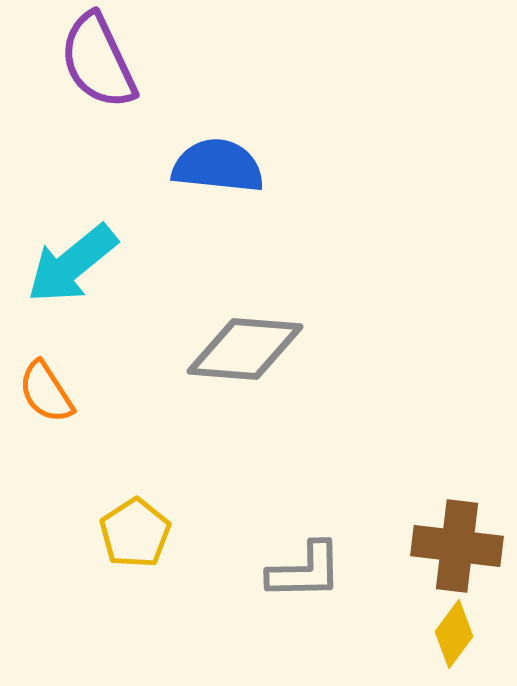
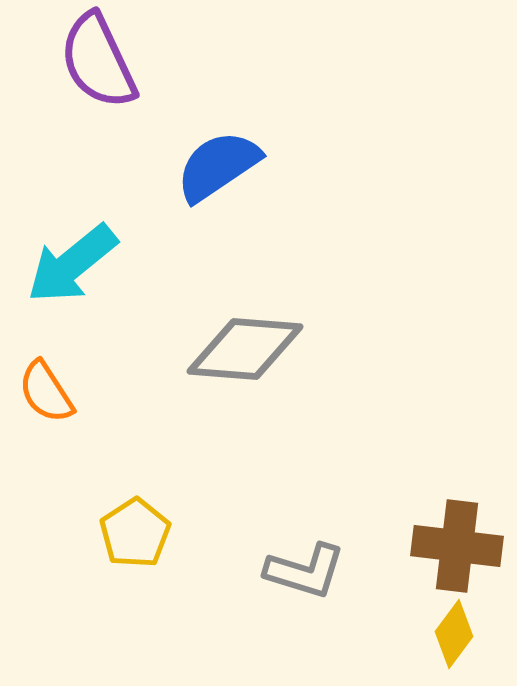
blue semicircle: rotated 40 degrees counterclockwise
gray L-shape: rotated 18 degrees clockwise
